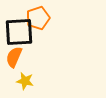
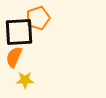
yellow star: moved 1 px up; rotated 12 degrees counterclockwise
